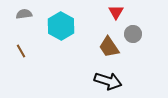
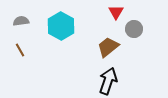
gray semicircle: moved 3 px left, 7 px down
gray circle: moved 1 px right, 5 px up
brown trapezoid: moved 1 px left; rotated 85 degrees clockwise
brown line: moved 1 px left, 1 px up
black arrow: rotated 88 degrees counterclockwise
